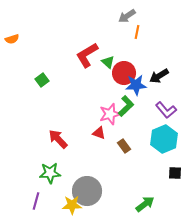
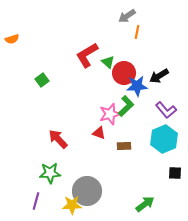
blue star: moved 1 px right, 1 px down
brown rectangle: rotated 56 degrees counterclockwise
